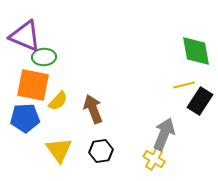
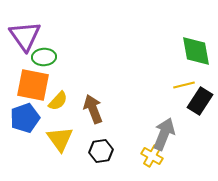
purple triangle: rotated 32 degrees clockwise
blue pentagon: rotated 16 degrees counterclockwise
yellow triangle: moved 1 px right, 11 px up
yellow cross: moved 2 px left, 3 px up
